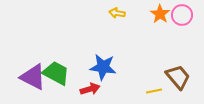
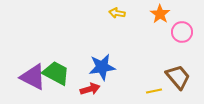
pink circle: moved 17 px down
blue star: moved 1 px left; rotated 16 degrees counterclockwise
